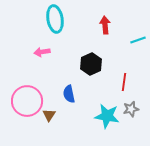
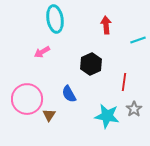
red arrow: moved 1 px right
pink arrow: rotated 21 degrees counterclockwise
blue semicircle: rotated 18 degrees counterclockwise
pink circle: moved 2 px up
gray star: moved 3 px right; rotated 21 degrees counterclockwise
